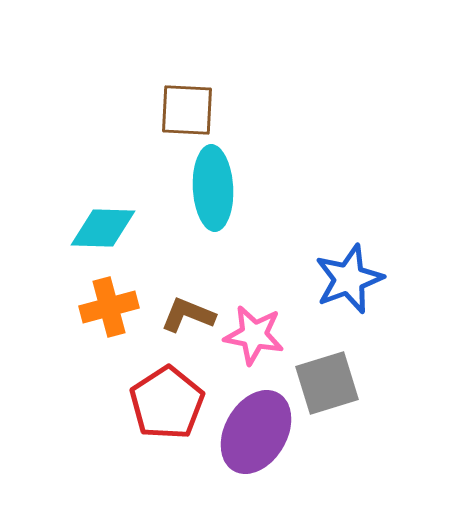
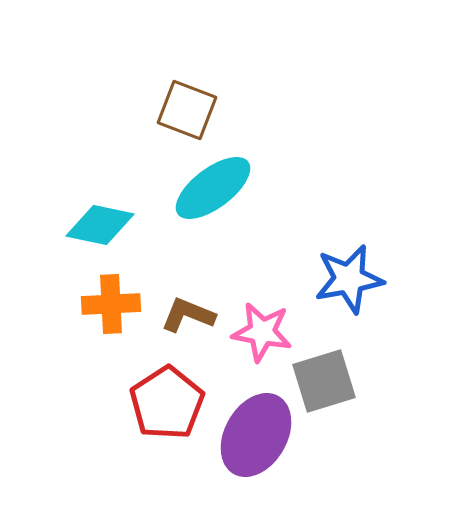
brown square: rotated 18 degrees clockwise
cyan ellipse: rotated 56 degrees clockwise
cyan diamond: moved 3 px left, 3 px up; rotated 10 degrees clockwise
blue star: rotated 10 degrees clockwise
orange cross: moved 2 px right, 3 px up; rotated 12 degrees clockwise
pink star: moved 8 px right, 3 px up
gray square: moved 3 px left, 2 px up
purple ellipse: moved 3 px down
